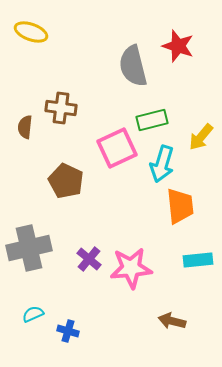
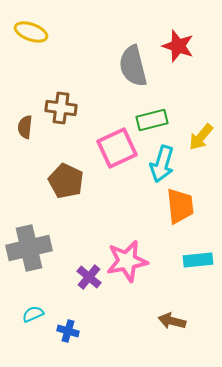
purple cross: moved 18 px down
pink star: moved 4 px left, 7 px up; rotated 6 degrees counterclockwise
